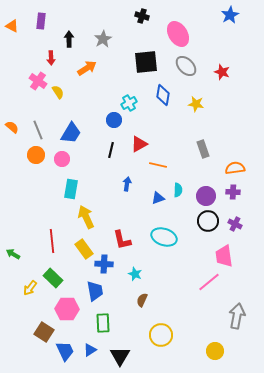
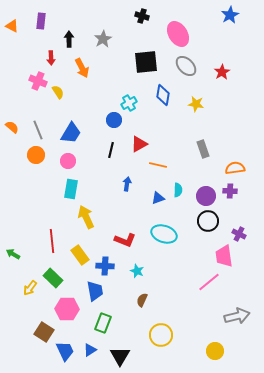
orange arrow at (87, 68): moved 5 px left; rotated 96 degrees clockwise
red star at (222, 72): rotated 21 degrees clockwise
pink cross at (38, 81): rotated 12 degrees counterclockwise
pink circle at (62, 159): moved 6 px right, 2 px down
purple cross at (233, 192): moved 3 px left, 1 px up
purple cross at (235, 224): moved 4 px right, 10 px down
cyan ellipse at (164, 237): moved 3 px up
red L-shape at (122, 240): moved 3 px right; rotated 55 degrees counterclockwise
yellow rectangle at (84, 249): moved 4 px left, 6 px down
blue cross at (104, 264): moved 1 px right, 2 px down
cyan star at (135, 274): moved 2 px right, 3 px up
gray arrow at (237, 316): rotated 65 degrees clockwise
green rectangle at (103, 323): rotated 24 degrees clockwise
